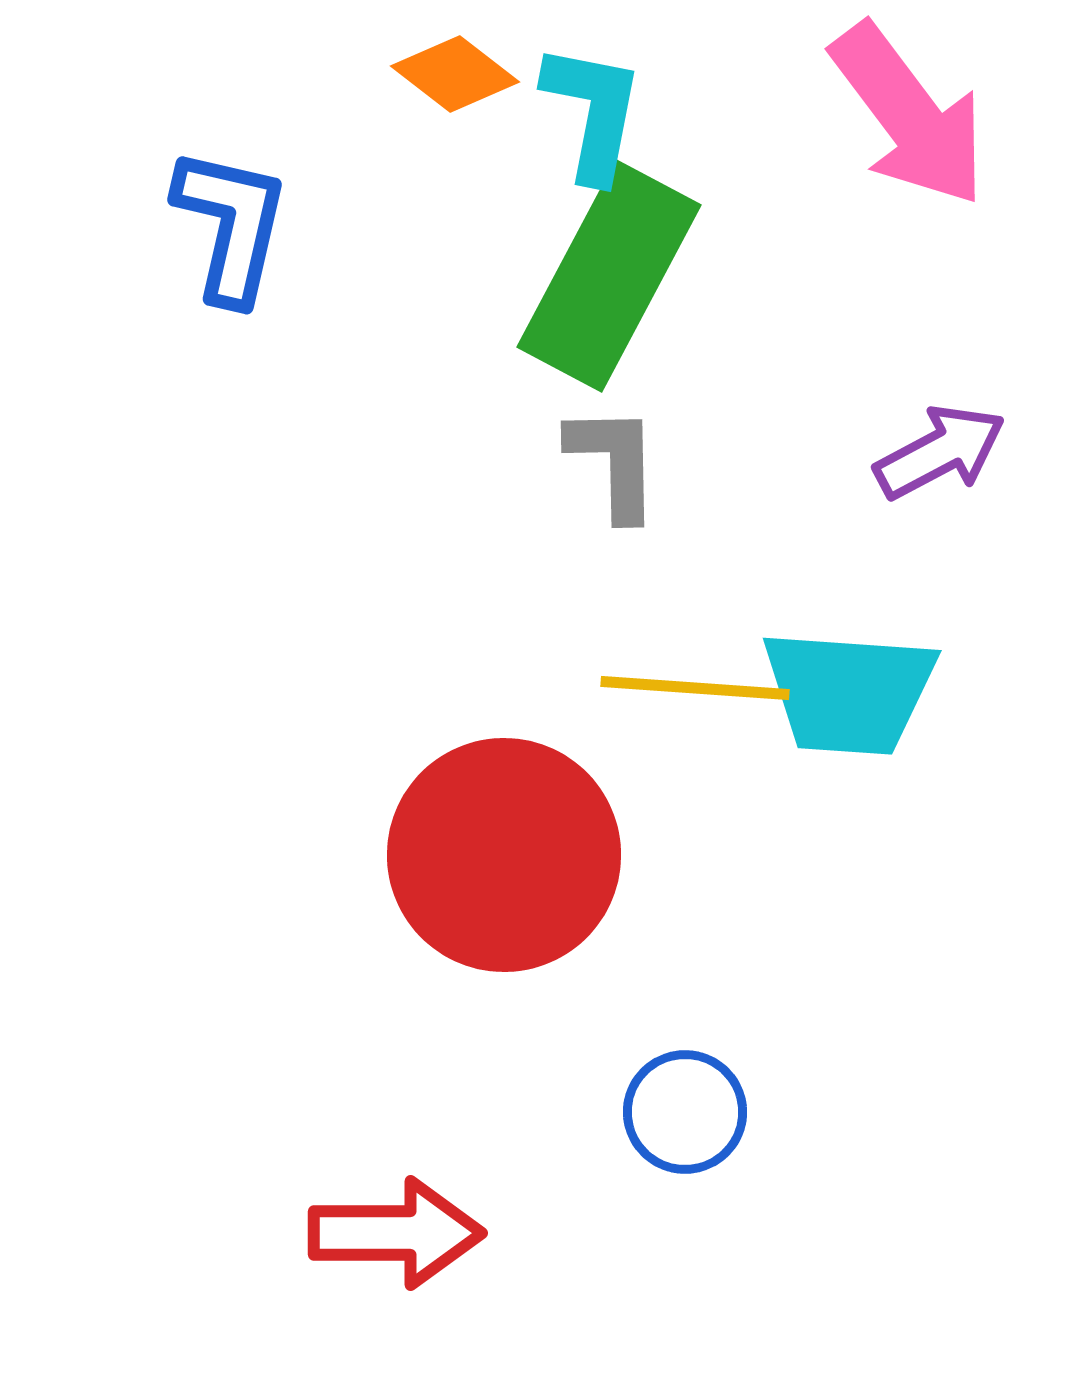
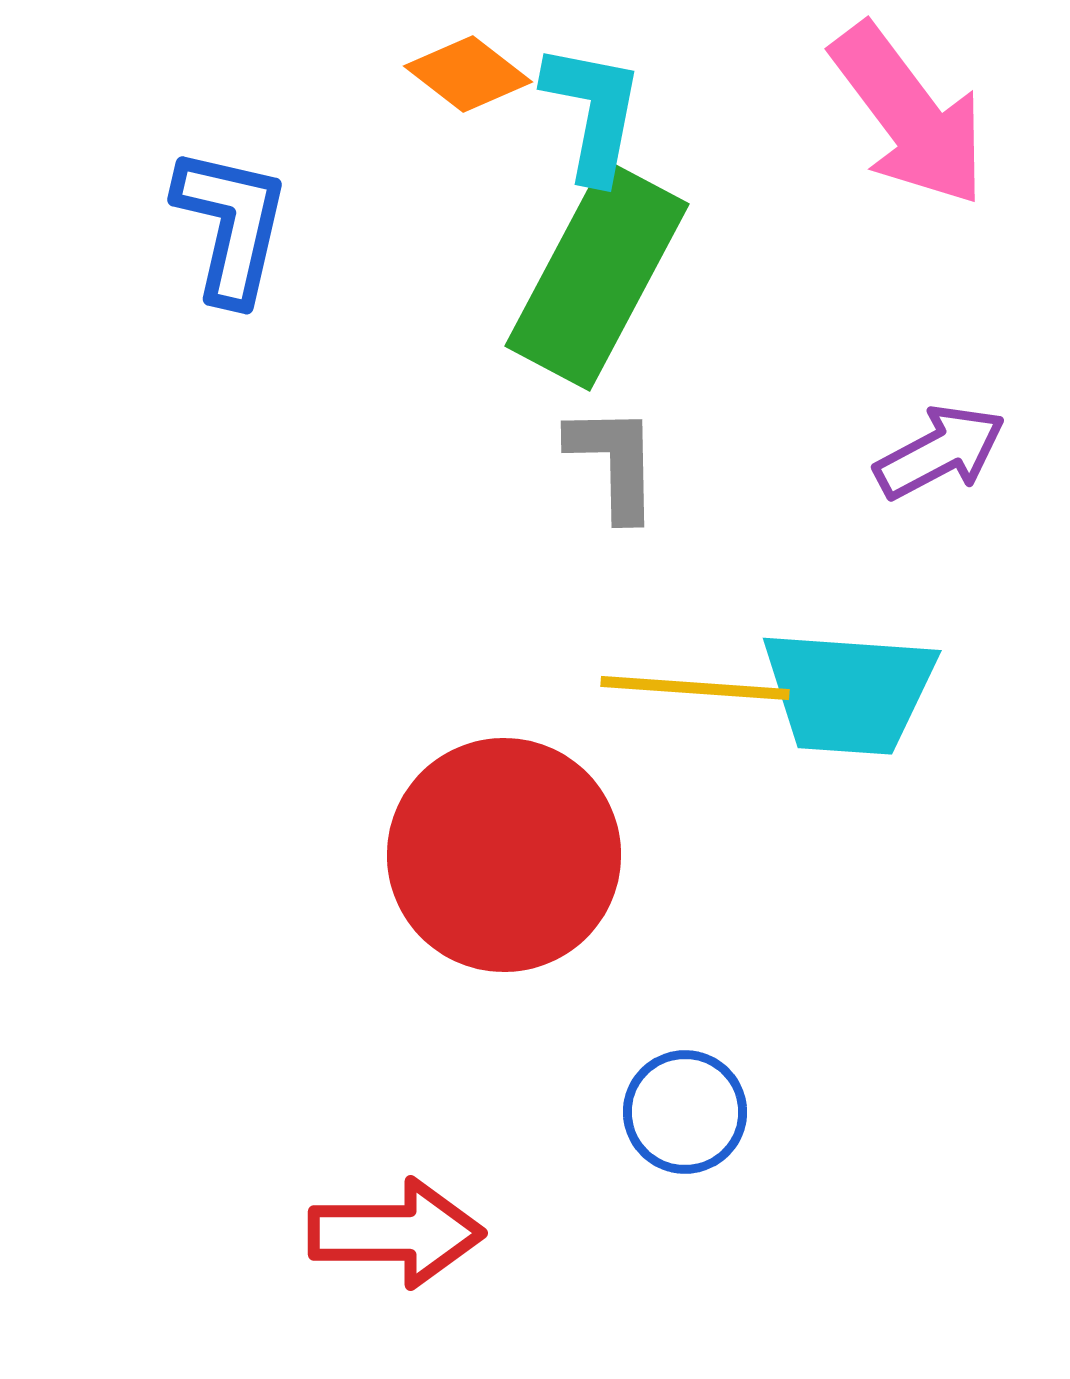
orange diamond: moved 13 px right
green rectangle: moved 12 px left, 1 px up
